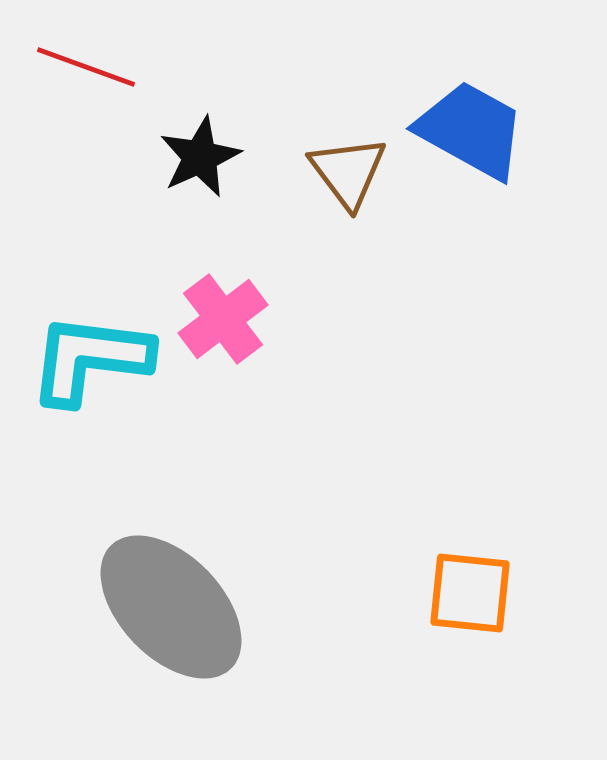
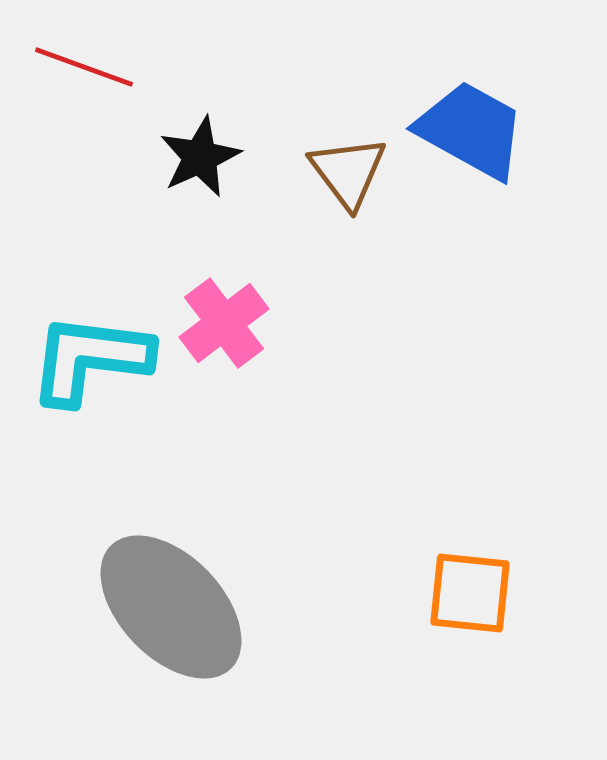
red line: moved 2 px left
pink cross: moved 1 px right, 4 px down
